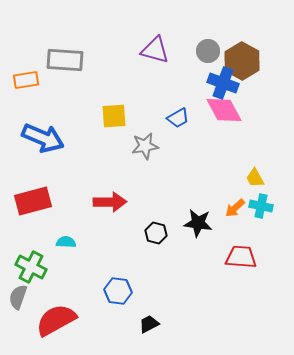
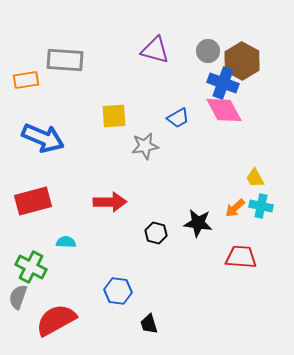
black trapezoid: rotated 80 degrees counterclockwise
